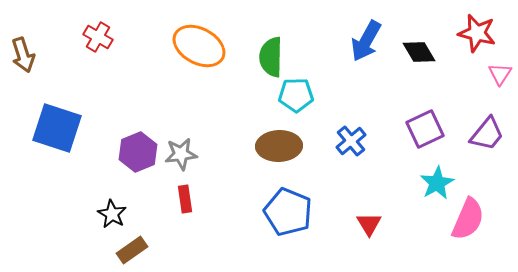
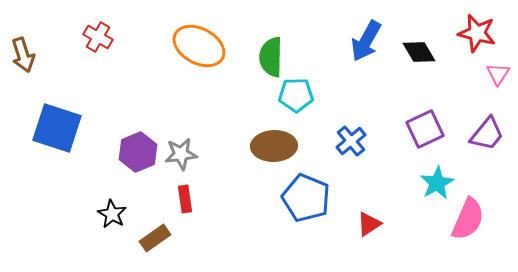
pink triangle: moved 2 px left
brown ellipse: moved 5 px left
blue pentagon: moved 18 px right, 14 px up
red triangle: rotated 28 degrees clockwise
brown rectangle: moved 23 px right, 12 px up
